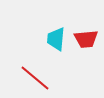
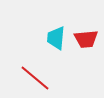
cyan trapezoid: moved 1 px up
